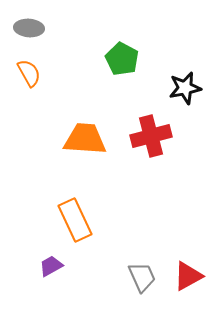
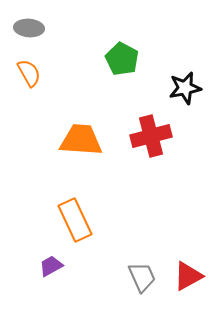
orange trapezoid: moved 4 px left, 1 px down
